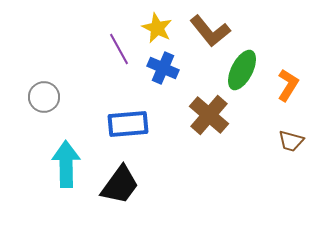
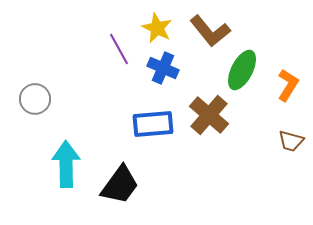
gray circle: moved 9 px left, 2 px down
blue rectangle: moved 25 px right
